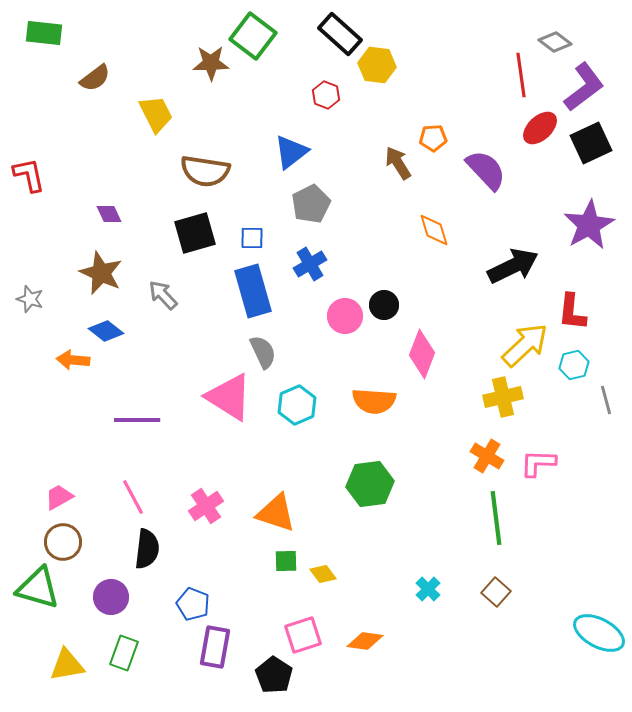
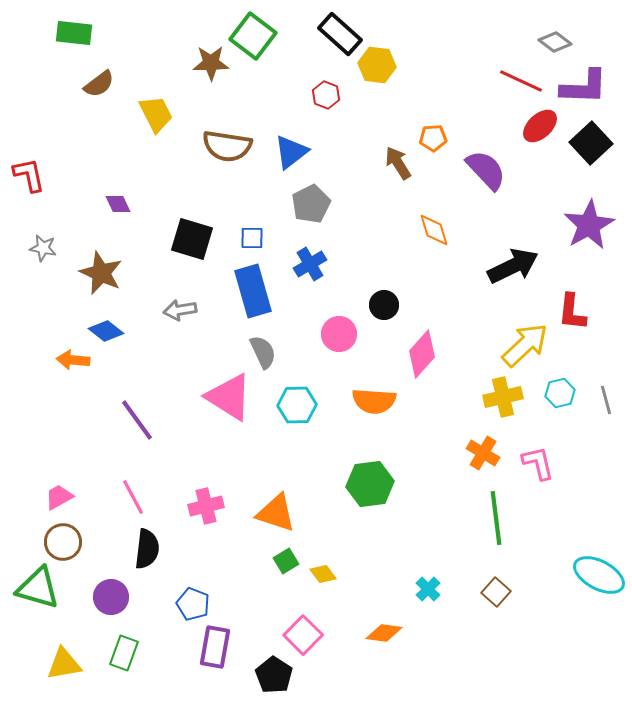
green rectangle at (44, 33): moved 30 px right
red line at (521, 75): moved 6 px down; rotated 57 degrees counterclockwise
brown semicircle at (95, 78): moved 4 px right, 6 px down
purple L-shape at (584, 87): rotated 39 degrees clockwise
red ellipse at (540, 128): moved 2 px up
black square at (591, 143): rotated 18 degrees counterclockwise
brown semicircle at (205, 171): moved 22 px right, 25 px up
purple diamond at (109, 214): moved 9 px right, 10 px up
black square at (195, 233): moved 3 px left, 6 px down; rotated 33 degrees clockwise
gray arrow at (163, 295): moved 17 px right, 15 px down; rotated 56 degrees counterclockwise
gray star at (30, 299): moved 13 px right, 51 px up; rotated 8 degrees counterclockwise
pink circle at (345, 316): moved 6 px left, 18 px down
pink diamond at (422, 354): rotated 21 degrees clockwise
cyan hexagon at (574, 365): moved 14 px left, 28 px down
cyan hexagon at (297, 405): rotated 21 degrees clockwise
purple line at (137, 420): rotated 54 degrees clockwise
orange cross at (487, 456): moved 4 px left, 3 px up
pink L-shape at (538, 463): rotated 75 degrees clockwise
pink cross at (206, 506): rotated 20 degrees clockwise
green square at (286, 561): rotated 30 degrees counterclockwise
cyan ellipse at (599, 633): moved 58 px up
pink square at (303, 635): rotated 27 degrees counterclockwise
orange diamond at (365, 641): moved 19 px right, 8 px up
yellow triangle at (67, 665): moved 3 px left, 1 px up
